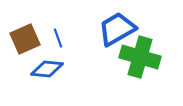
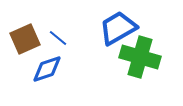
blue trapezoid: moved 1 px right, 1 px up
blue line: rotated 30 degrees counterclockwise
blue diamond: rotated 24 degrees counterclockwise
